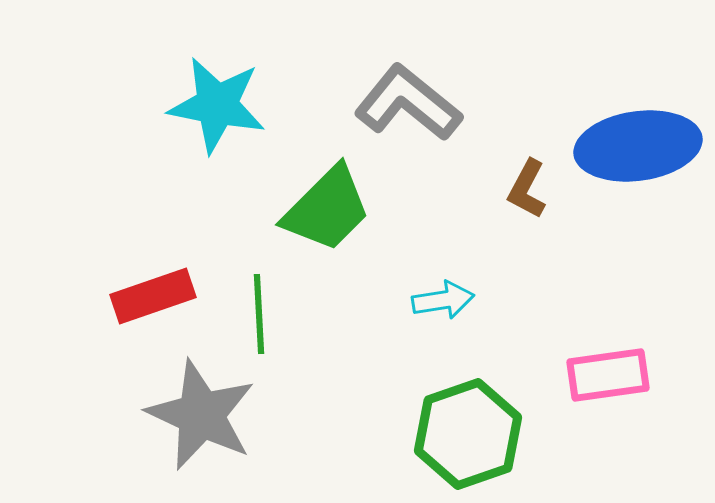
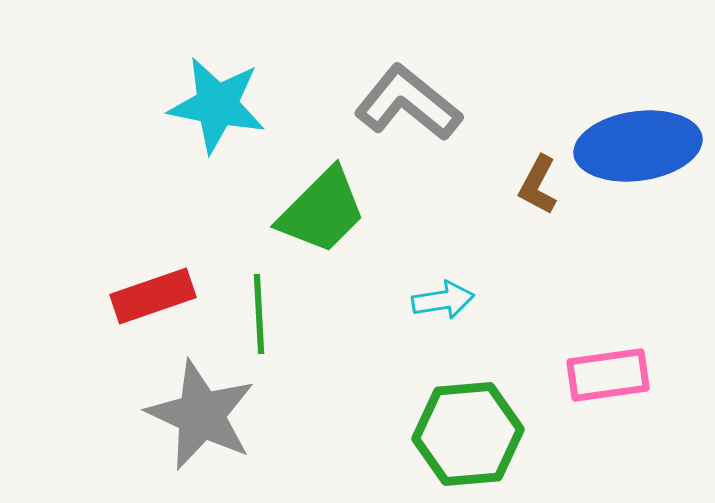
brown L-shape: moved 11 px right, 4 px up
green trapezoid: moved 5 px left, 2 px down
green hexagon: rotated 14 degrees clockwise
